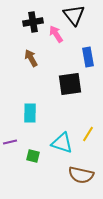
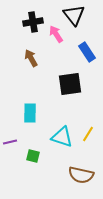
blue rectangle: moved 1 px left, 5 px up; rotated 24 degrees counterclockwise
cyan triangle: moved 6 px up
